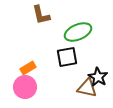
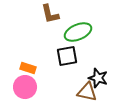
brown L-shape: moved 9 px right, 1 px up
black square: moved 1 px up
orange rectangle: rotated 49 degrees clockwise
black star: moved 1 px down; rotated 12 degrees counterclockwise
brown triangle: moved 4 px down
